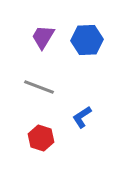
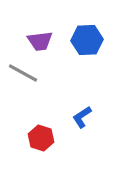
purple trapezoid: moved 3 px left, 4 px down; rotated 128 degrees counterclockwise
gray line: moved 16 px left, 14 px up; rotated 8 degrees clockwise
